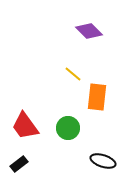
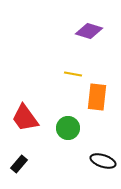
purple diamond: rotated 28 degrees counterclockwise
yellow line: rotated 30 degrees counterclockwise
red trapezoid: moved 8 px up
black rectangle: rotated 12 degrees counterclockwise
